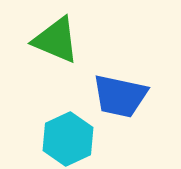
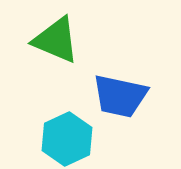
cyan hexagon: moved 1 px left
